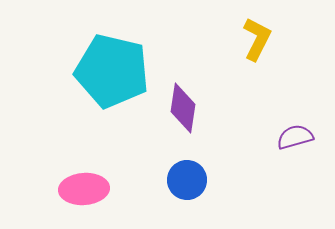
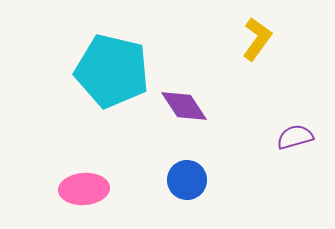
yellow L-shape: rotated 9 degrees clockwise
purple diamond: moved 1 px right, 2 px up; rotated 42 degrees counterclockwise
